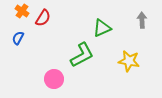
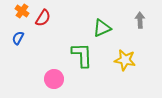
gray arrow: moved 2 px left
green L-shape: rotated 64 degrees counterclockwise
yellow star: moved 4 px left, 1 px up
